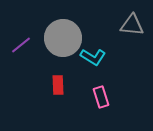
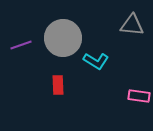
purple line: rotated 20 degrees clockwise
cyan L-shape: moved 3 px right, 4 px down
pink rectangle: moved 38 px right, 1 px up; rotated 65 degrees counterclockwise
